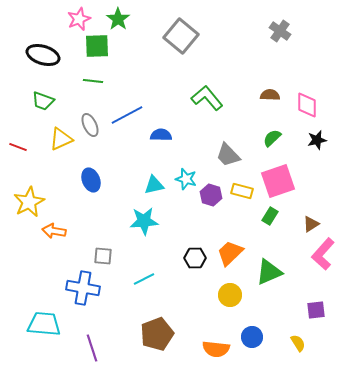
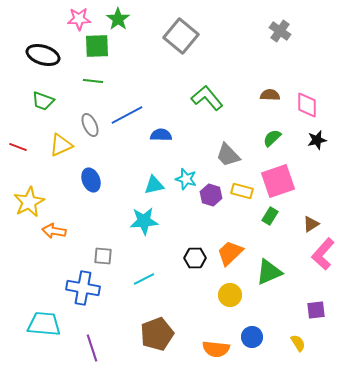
pink star at (79, 19): rotated 20 degrees clockwise
yellow triangle at (61, 139): moved 6 px down
